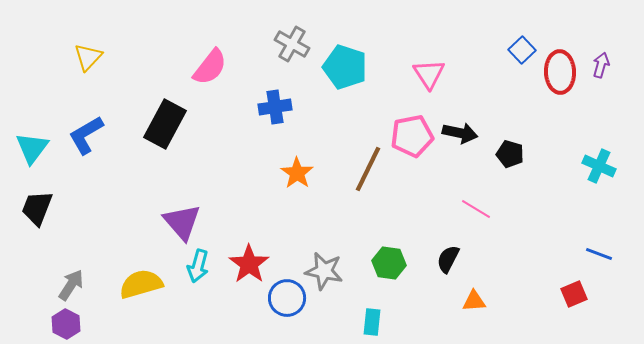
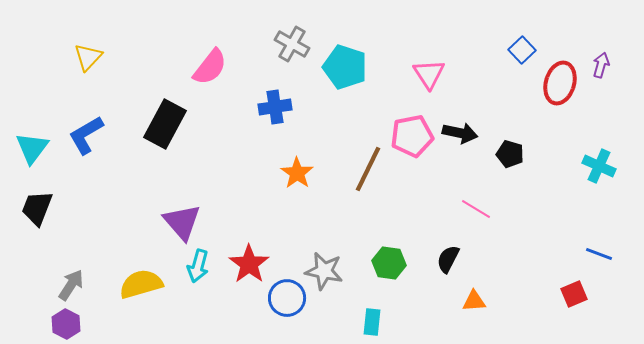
red ellipse: moved 11 px down; rotated 18 degrees clockwise
